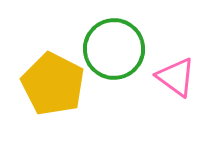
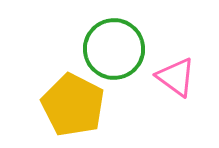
yellow pentagon: moved 20 px right, 21 px down
